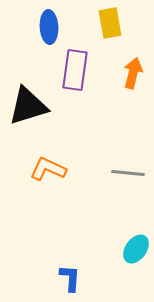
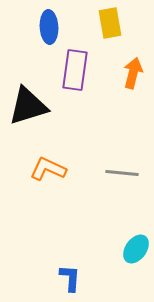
gray line: moved 6 px left
